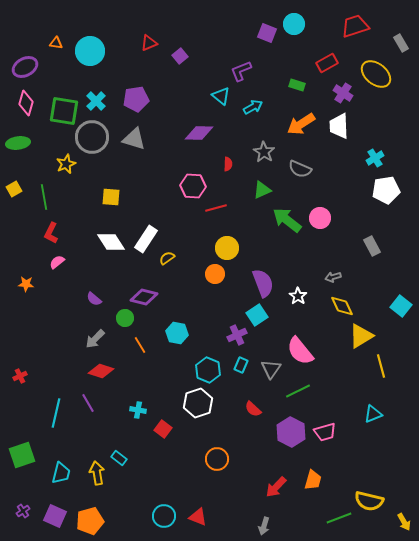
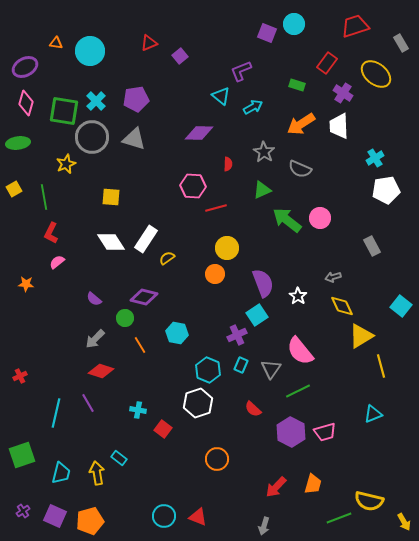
red rectangle at (327, 63): rotated 25 degrees counterclockwise
orange trapezoid at (313, 480): moved 4 px down
